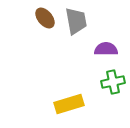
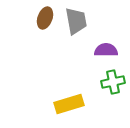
brown ellipse: rotated 60 degrees clockwise
purple semicircle: moved 1 px down
